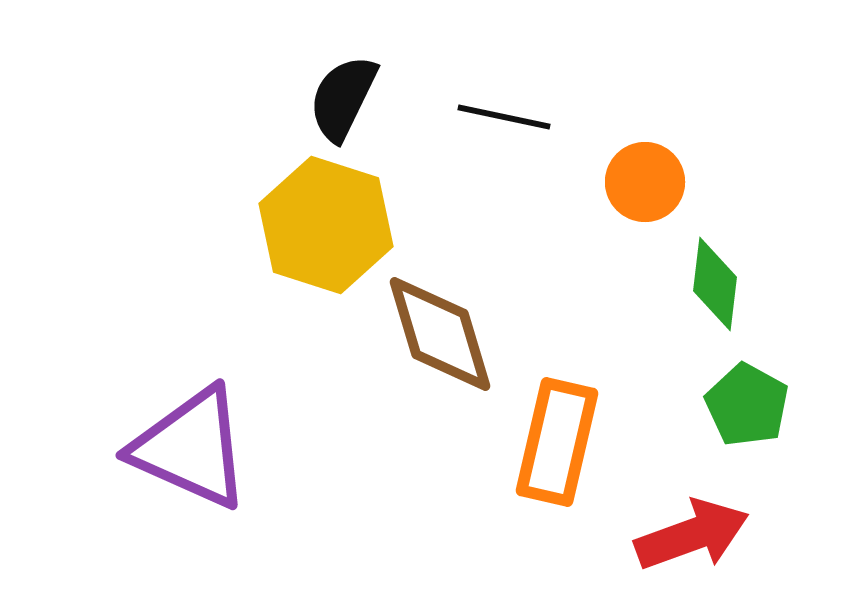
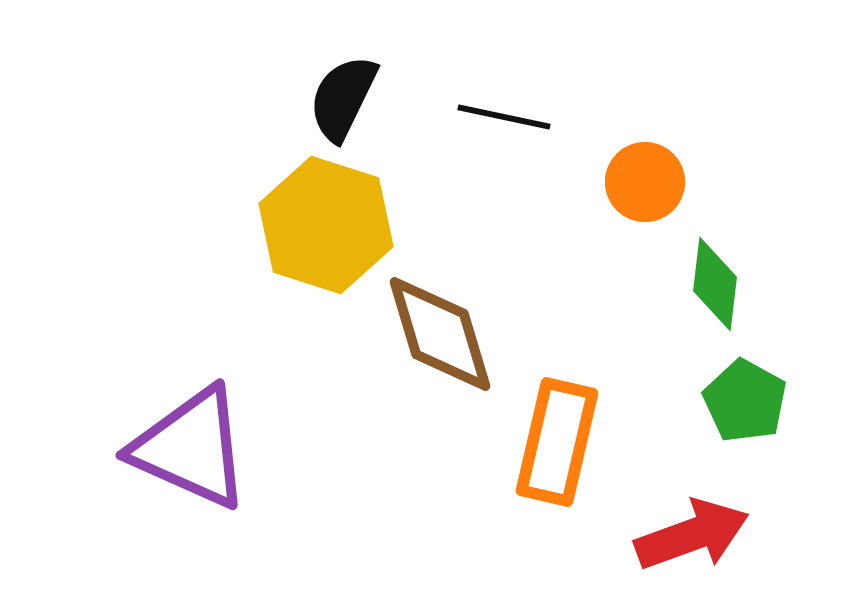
green pentagon: moved 2 px left, 4 px up
